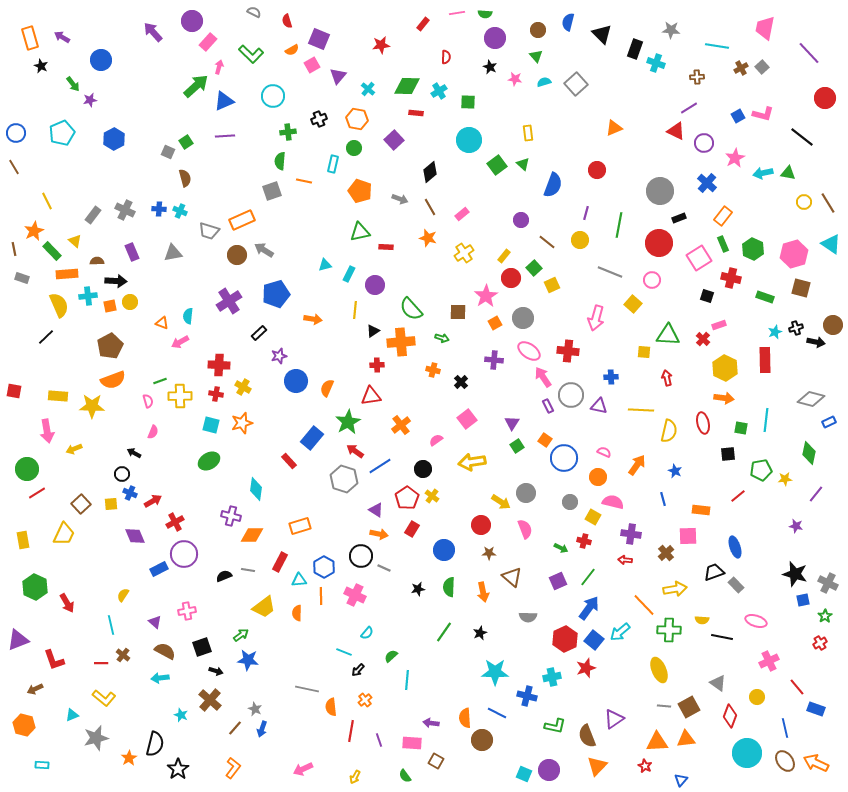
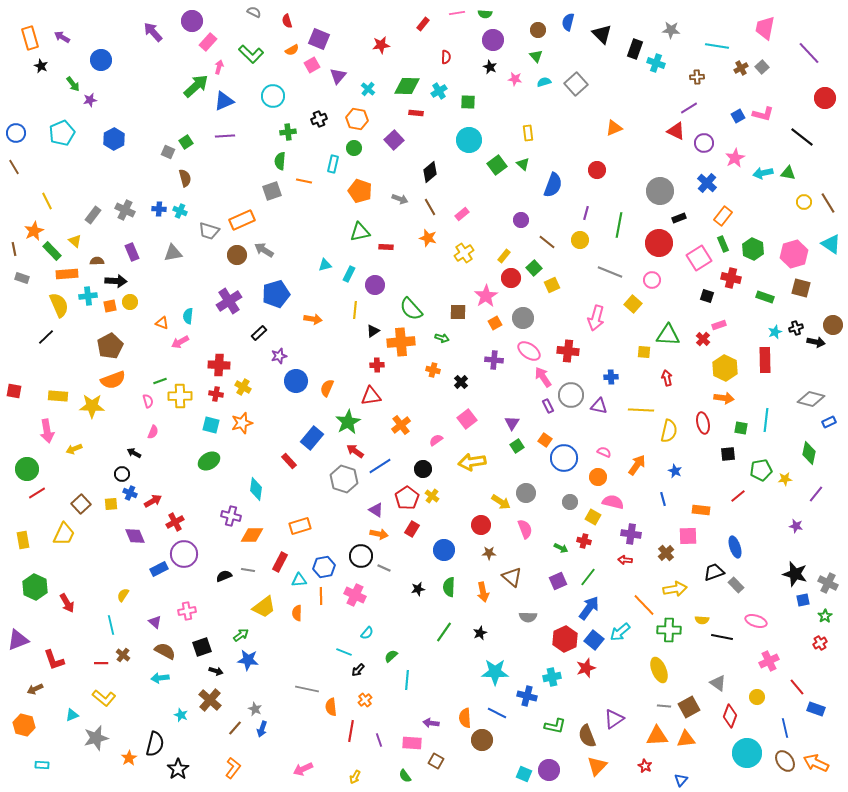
purple circle at (495, 38): moved 2 px left, 2 px down
blue hexagon at (324, 567): rotated 20 degrees clockwise
orange triangle at (657, 742): moved 6 px up
